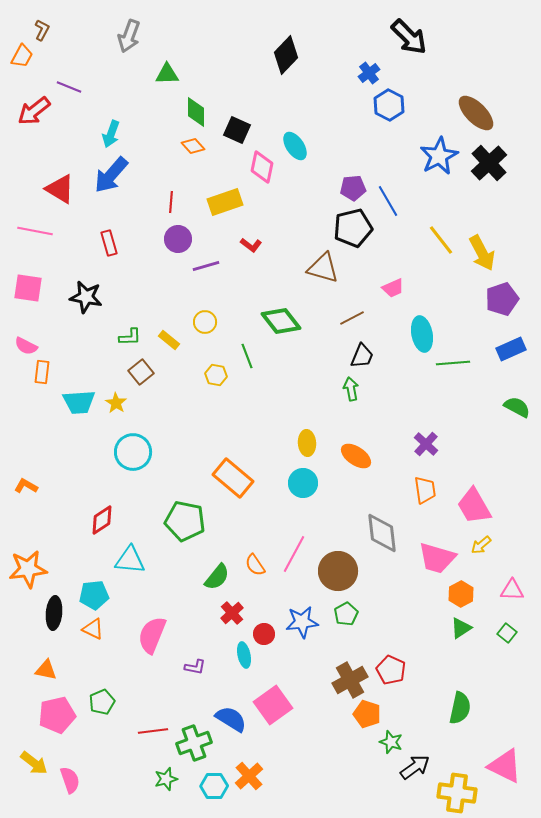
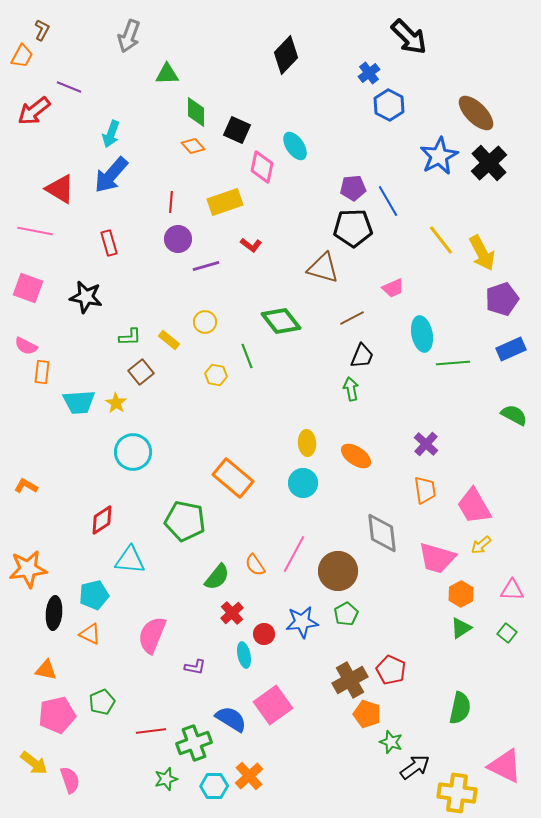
black pentagon at (353, 228): rotated 12 degrees clockwise
pink square at (28, 288): rotated 12 degrees clockwise
green semicircle at (517, 407): moved 3 px left, 8 px down
cyan pentagon at (94, 595): rotated 8 degrees counterclockwise
orange triangle at (93, 629): moved 3 px left, 5 px down
red line at (153, 731): moved 2 px left
